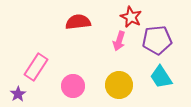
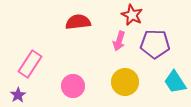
red star: moved 1 px right, 2 px up
purple pentagon: moved 2 px left, 4 px down; rotated 8 degrees clockwise
pink rectangle: moved 6 px left, 3 px up
cyan trapezoid: moved 14 px right, 5 px down
yellow circle: moved 6 px right, 3 px up
purple star: moved 1 px down
